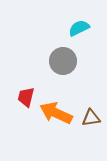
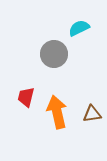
gray circle: moved 9 px left, 7 px up
orange arrow: moved 1 px right, 1 px up; rotated 52 degrees clockwise
brown triangle: moved 1 px right, 4 px up
